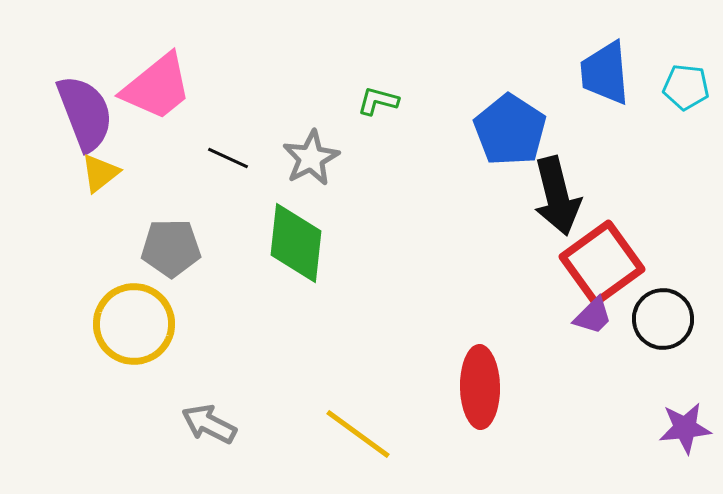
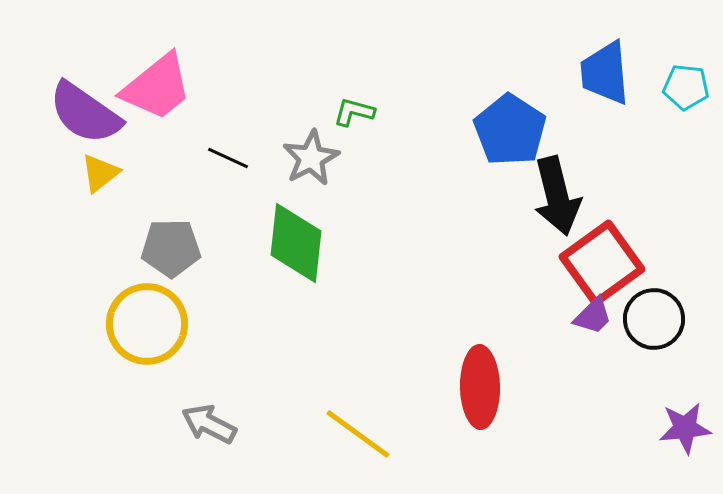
green L-shape: moved 24 px left, 11 px down
purple semicircle: rotated 146 degrees clockwise
black circle: moved 9 px left
yellow circle: moved 13 px right
